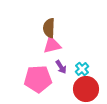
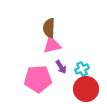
cyan cross: rotated 16 degrees clockwise
